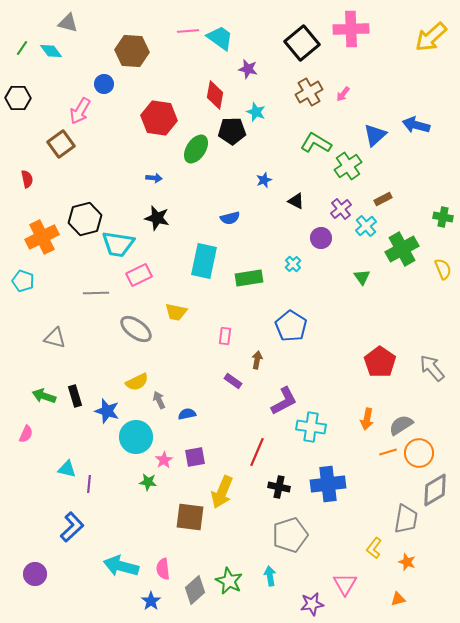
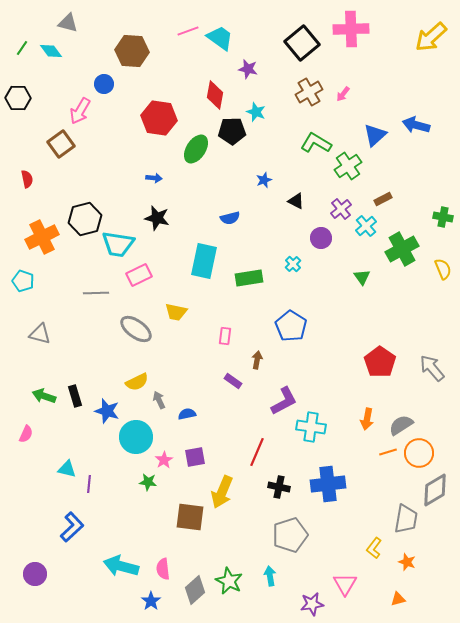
pink line at (188, 31): rotated 15 degrees counterclockwise
gray triangle at (55, 338): moved 15 px left, 4 px up
